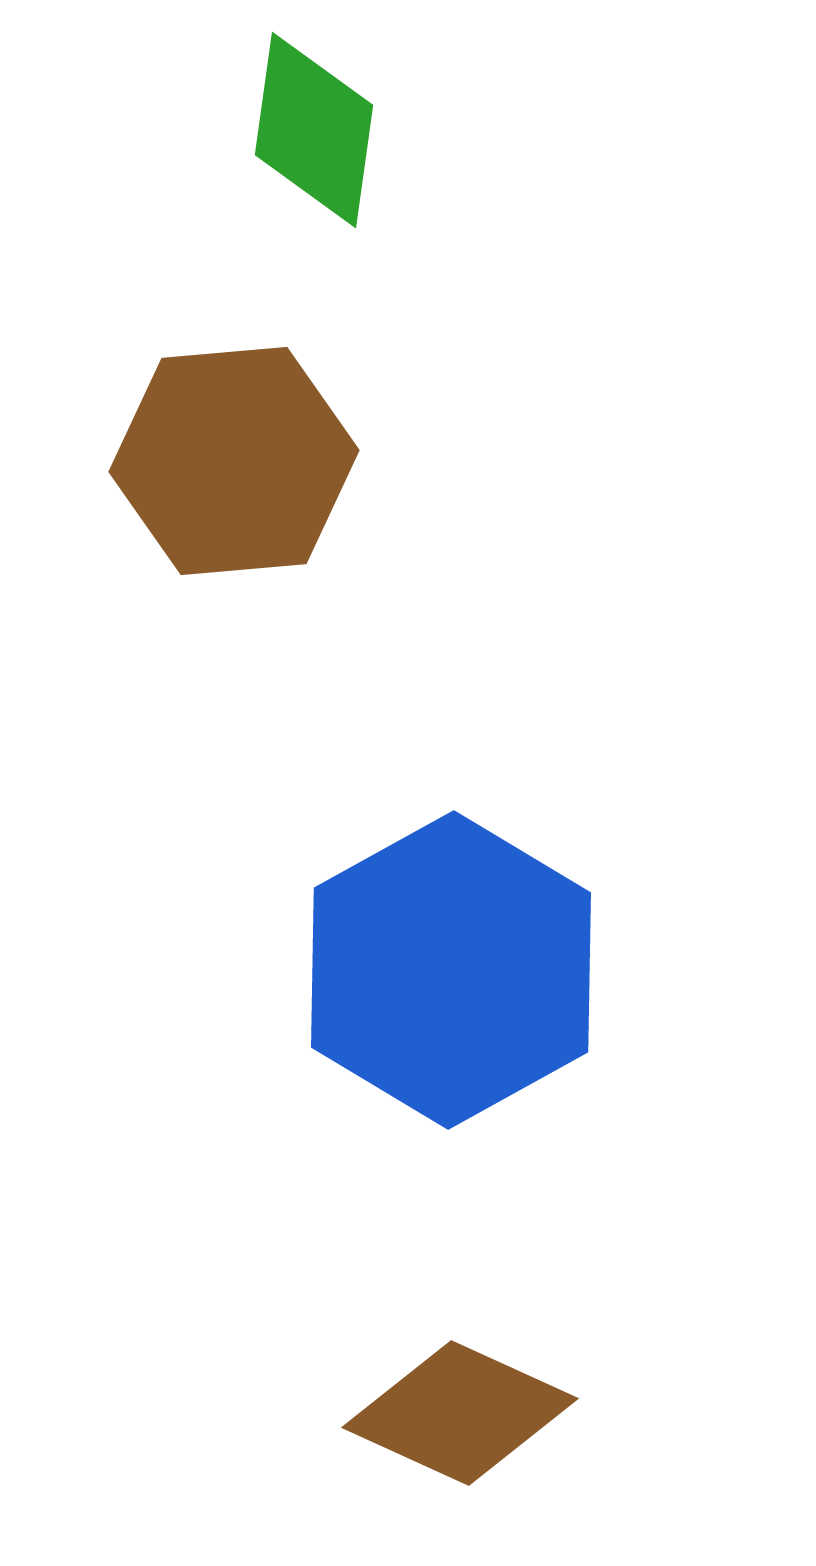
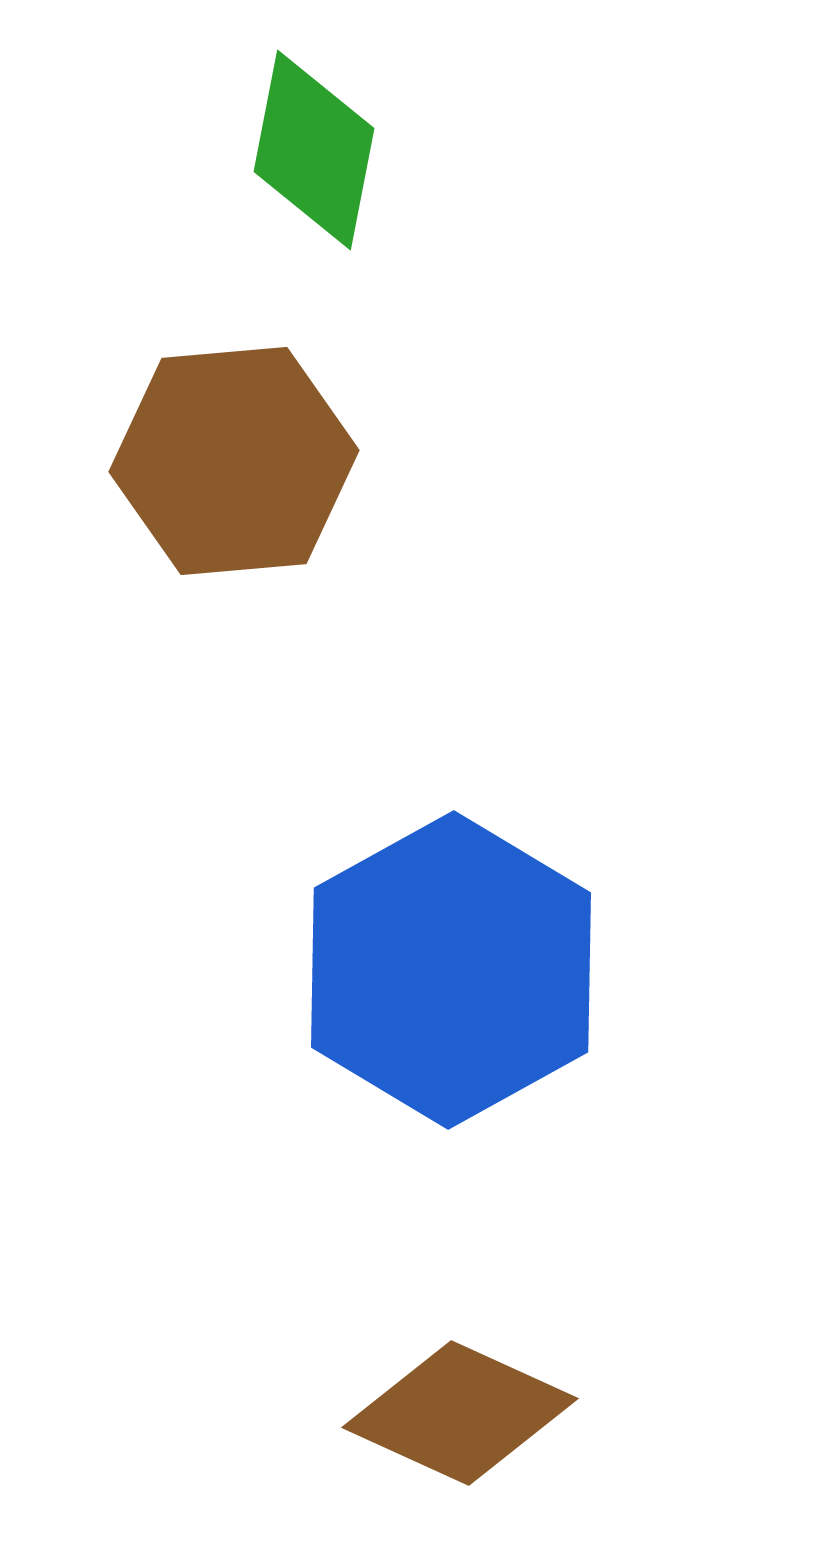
green diamond: moved 20 px down; rotated 3 degrees clockwise
